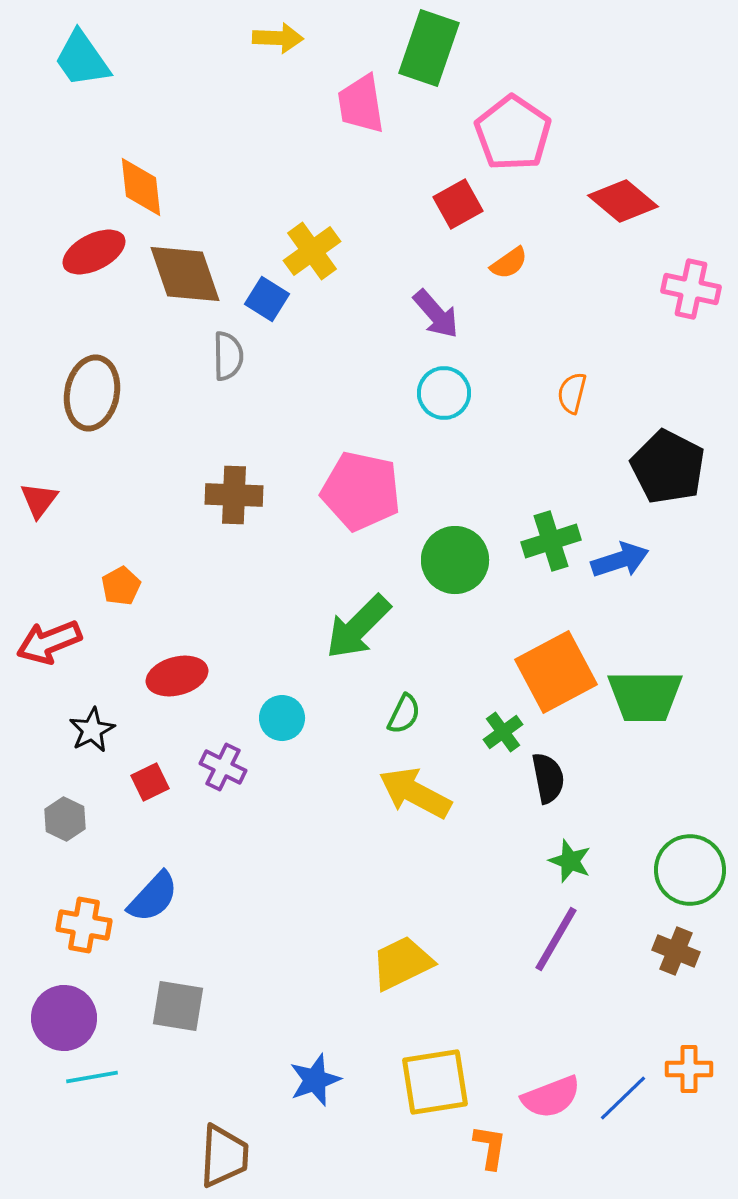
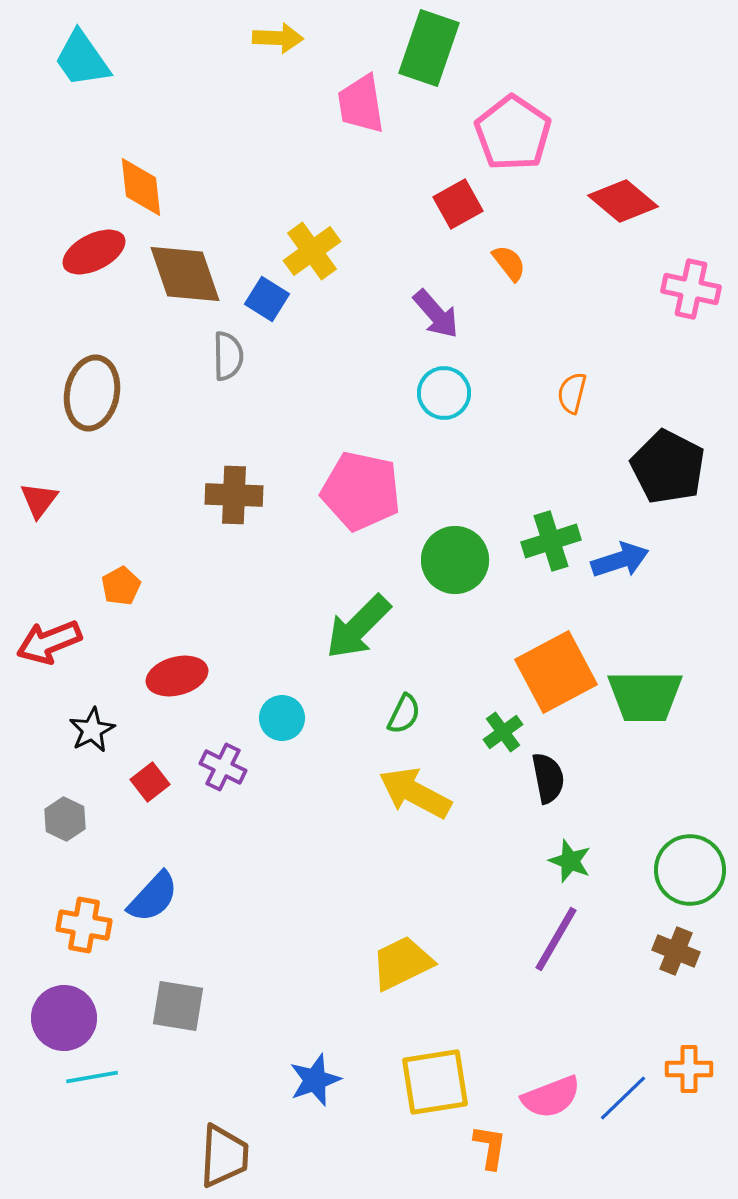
orange semicircle at (509, 263): rotated 93 degrees counterclockwise
red square at (150, 782): rotated 12 degrees counterclockwise
